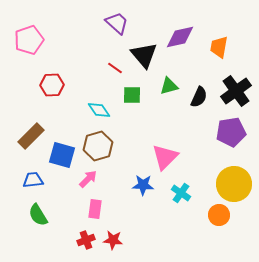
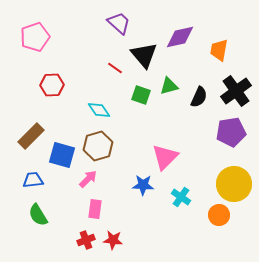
purple trapezoid: moved 2 px right
pink pentagon: moved 6 px right, 3 px up
orange trapezoid: moved 3 px down
green square: moved 9 px right; rotated 18 degrees clockwise
cyan cross: moved 4 px down
